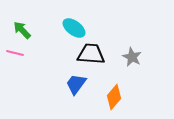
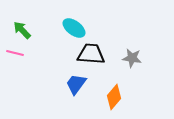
gray star: moved 1 px down; rotated 18 degrees counterclockwise
